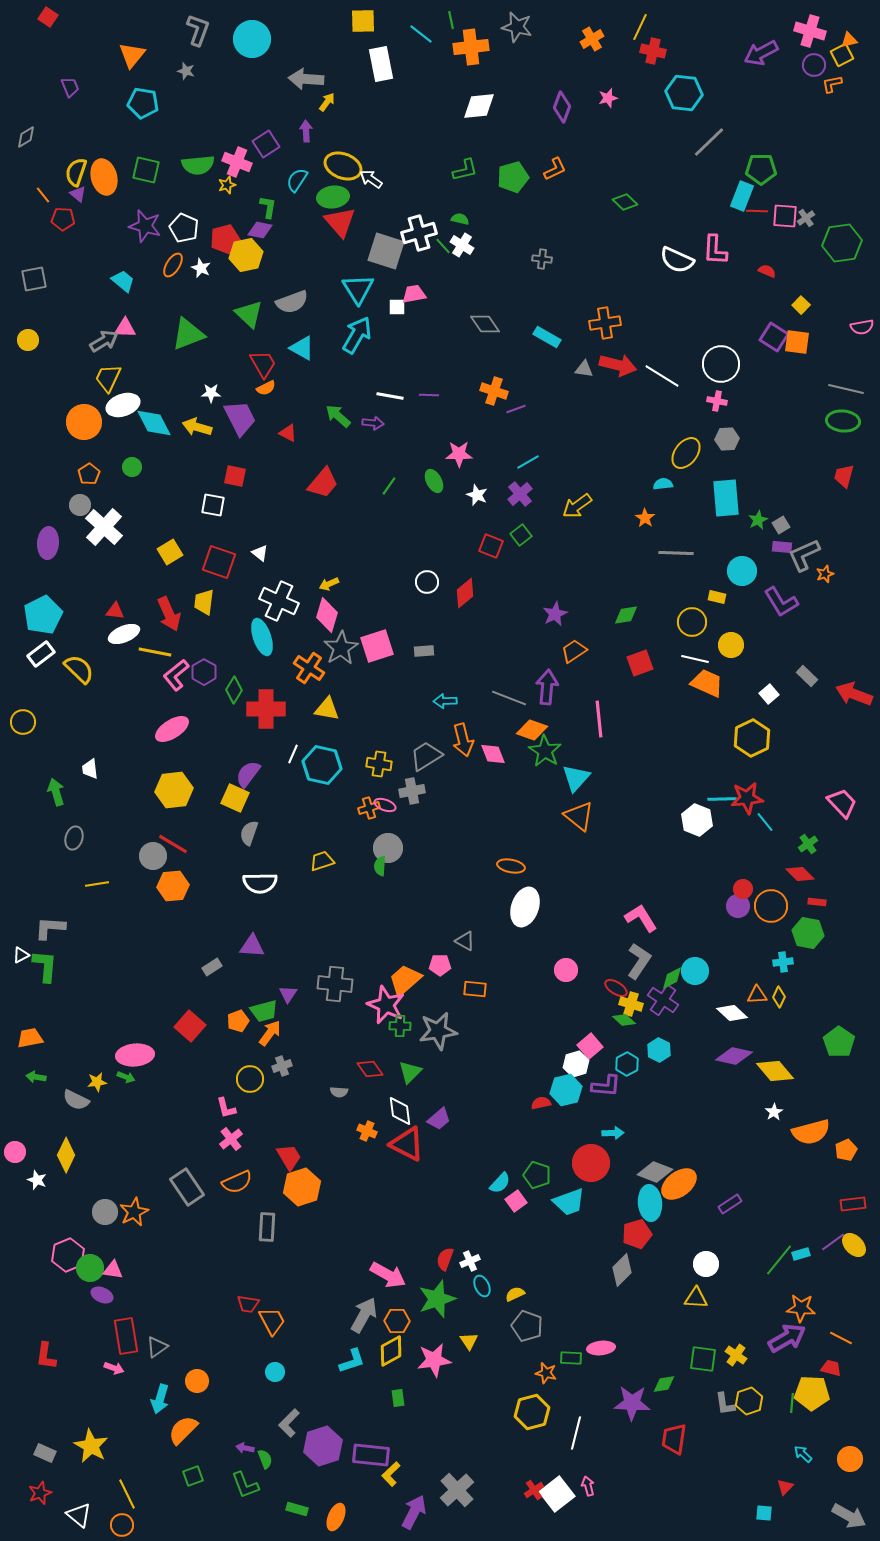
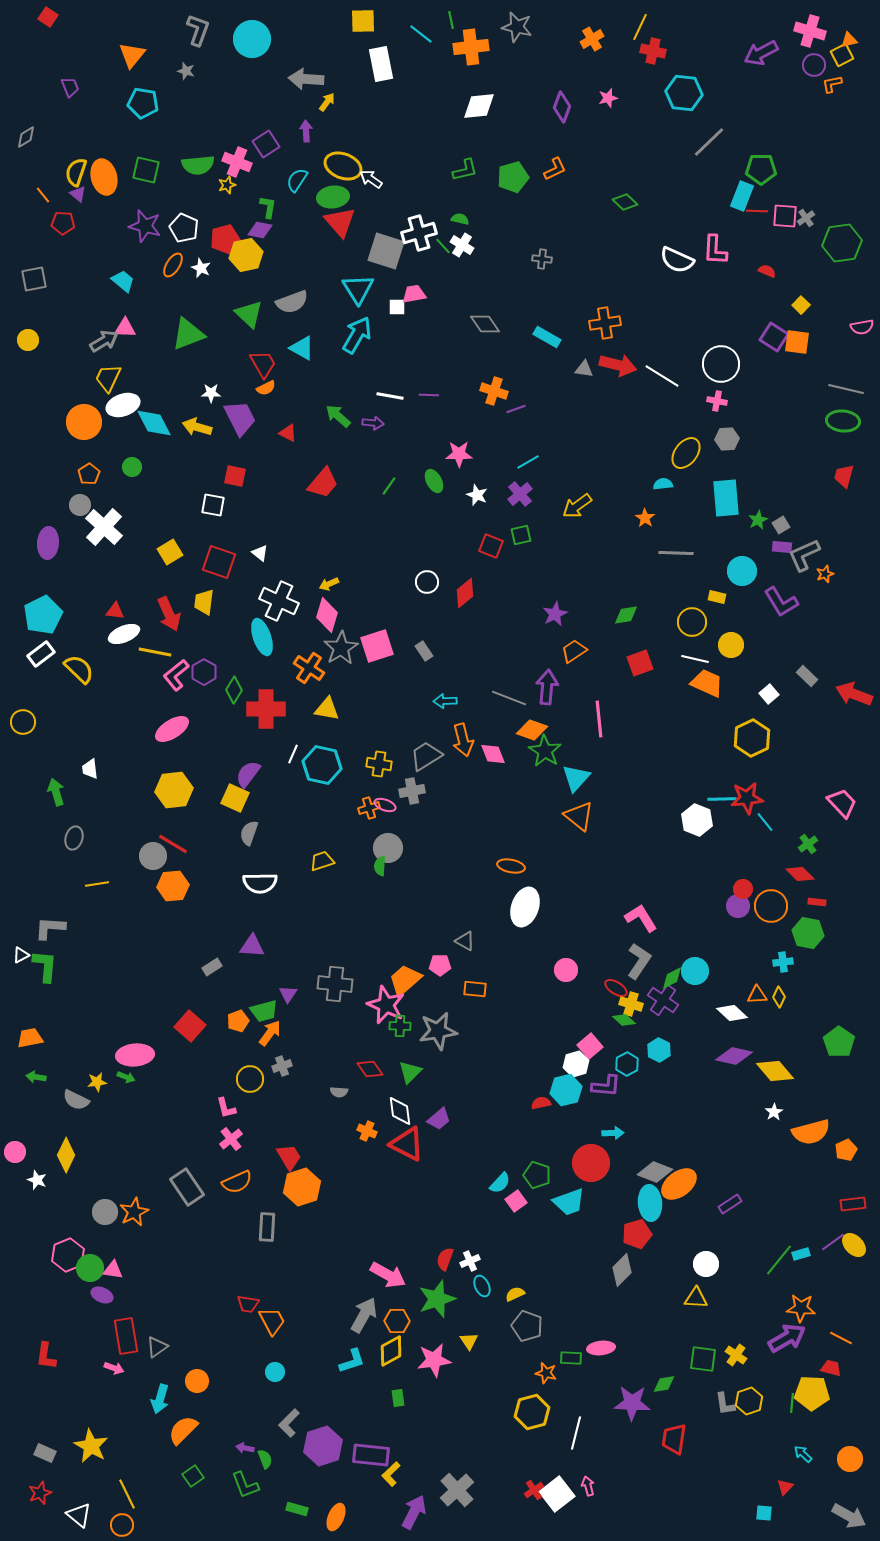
red pentagon at (63, 219): moved 4 px down
green square at (521, 535): rotated 25 degrees clockwise
gray rectangle at (424, 651): rotated 60 degrees clockwise
green square at (193, 1476): rotated 15 degrees counterclockwise
